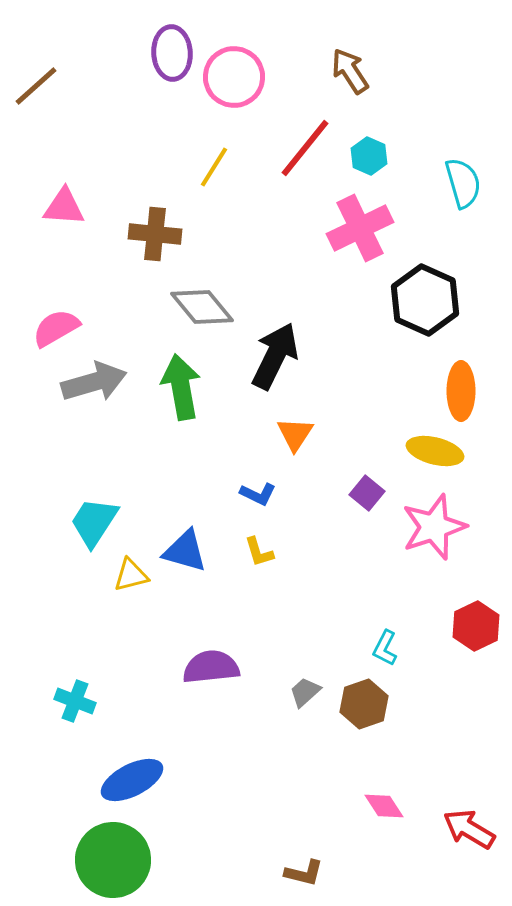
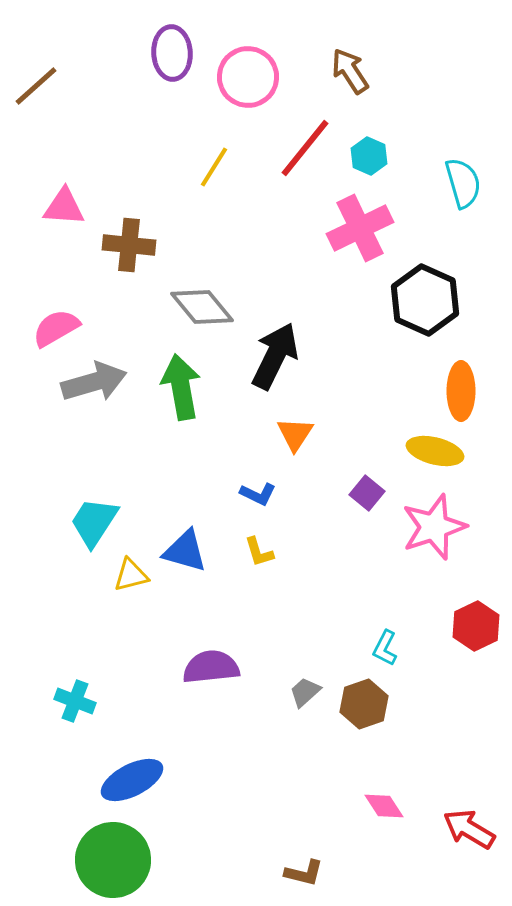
pink circle: moved 14 px right
brown cross: moved 26 px left, 11 px down
